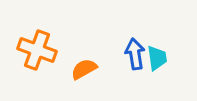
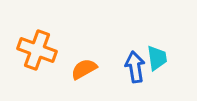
blue arrow: moved 13 px down
